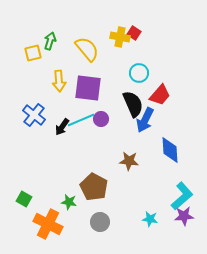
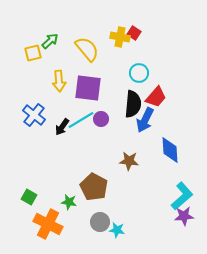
green arrow: rotated 30 degrees clockwise
red trapezoid: moved 4 px left, 2 px down
black semicircle: rotated 28 degrees clockwise
cyan line: rotated 8 degrees counterclockwise
green square: moved 5 px right, 2 px up
cyan star: moved 33 px left, 11 px down
